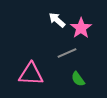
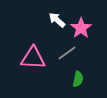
gray line: rotated 12 degrees counterclockwise
pink triangle: moved 2 px right, 16 px up
green semicircle: rotated 133 degrees counterclockwise
